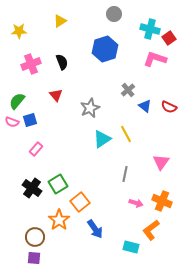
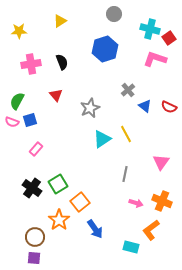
pink cross: rotated 12 degrees clockwise
green semicircle: rotated 12 degrees counterclockwise
